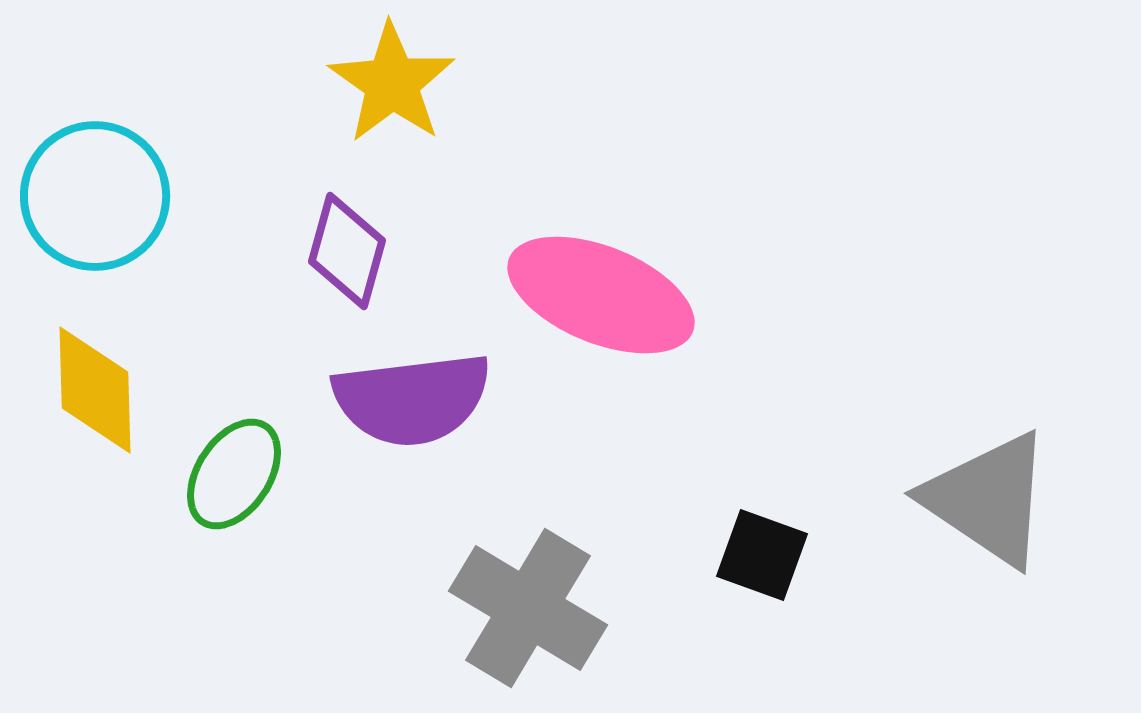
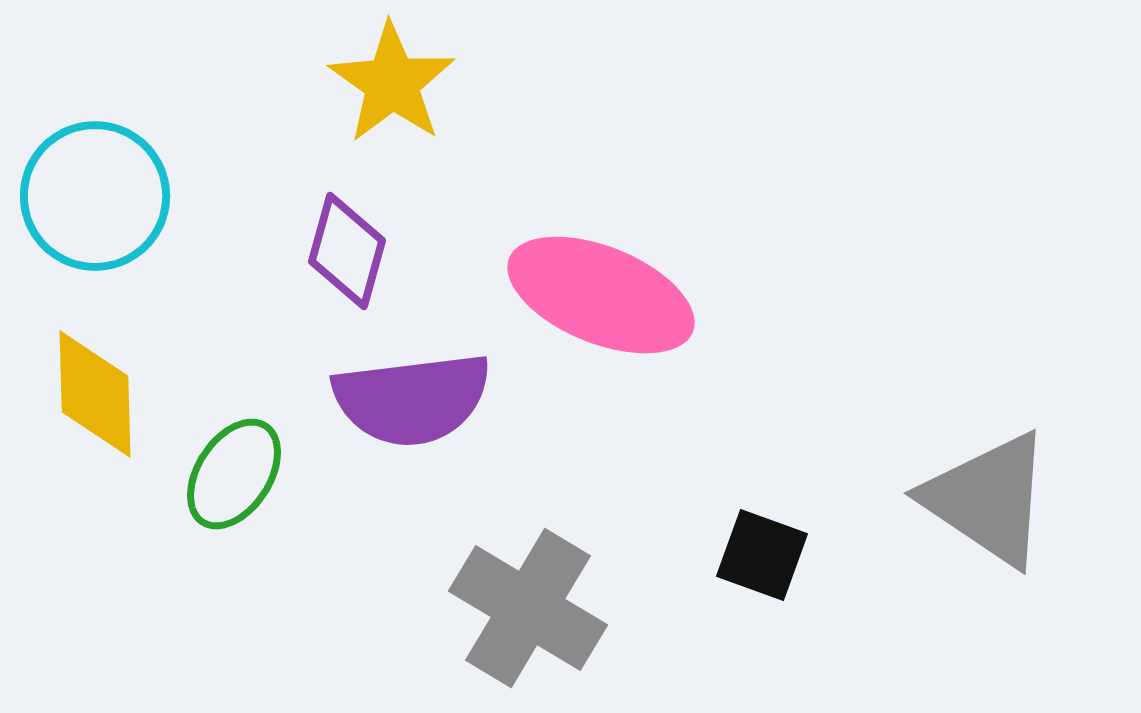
yellow diamond: moved 4 px down
